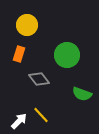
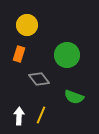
green semicircle: moved 8 px left, 3 px down
yellow line: rotated 66 degrees clockwise
white arrow: moved 5 px up; rotated 42 degrees counterclockwise
